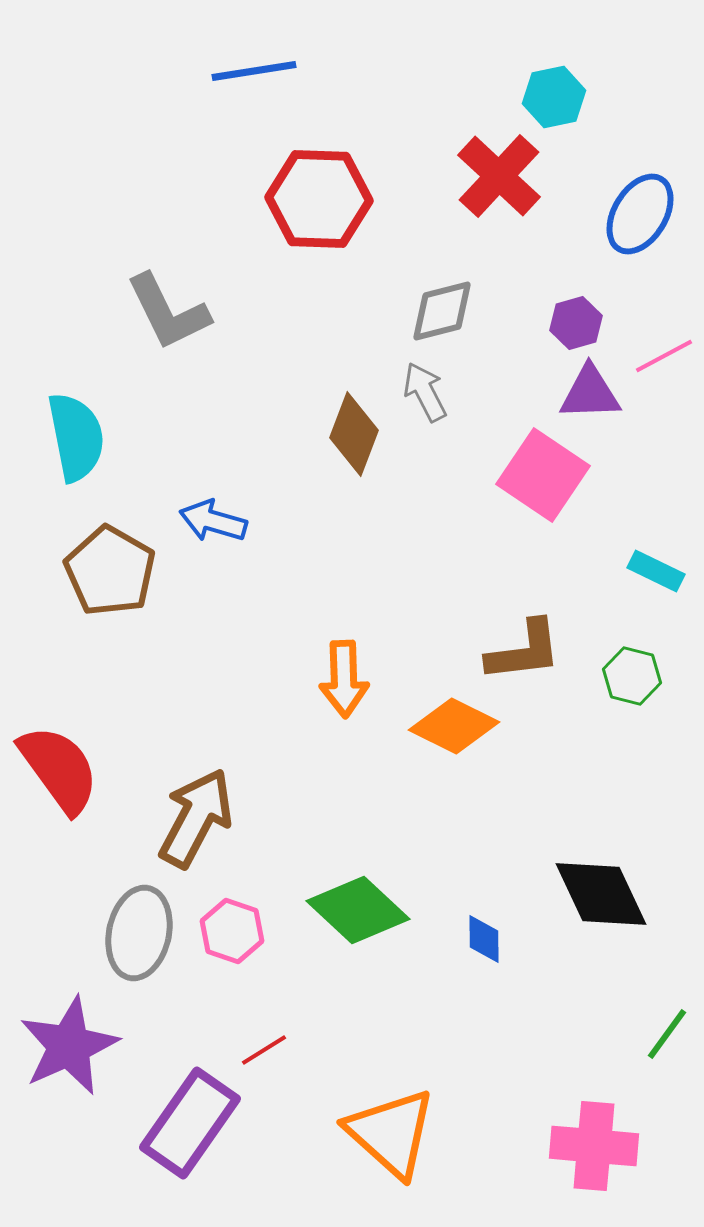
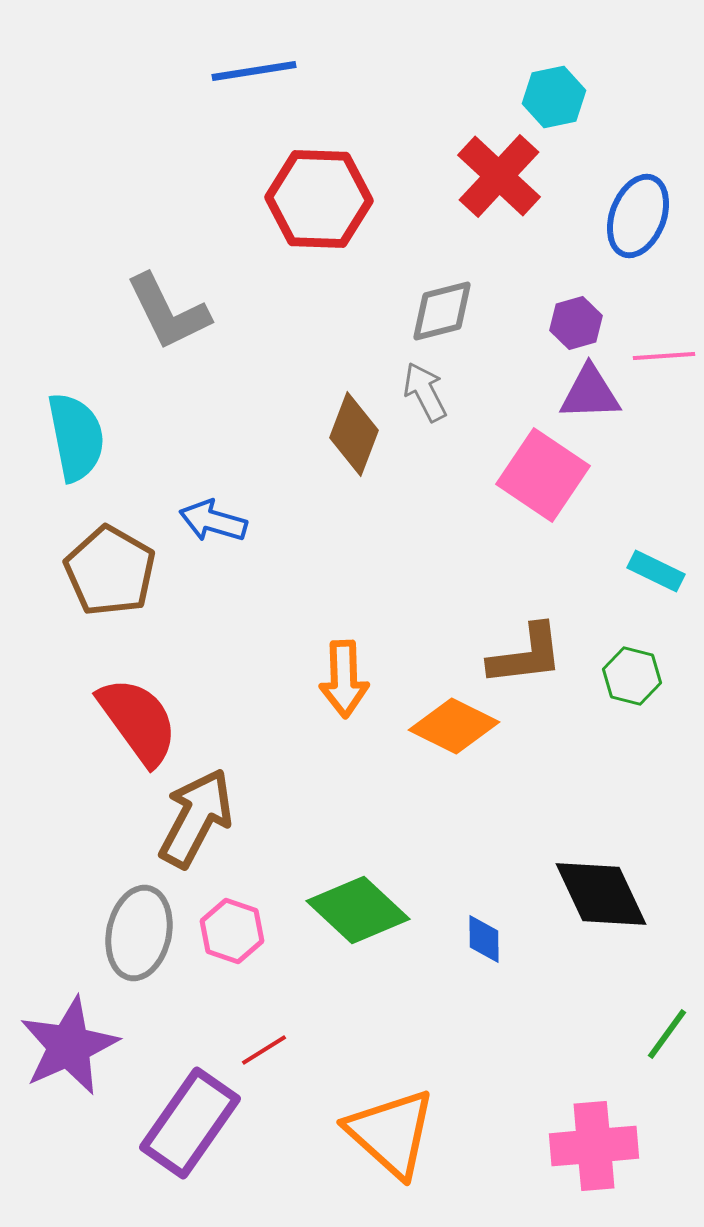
blue ellipse: moved 2 px left, 2 px down; rotated 10 degrees counterclockwise
pink line: rotated 24 degrees clockwise
brown L-shape: moved 2 px right, 4 px down
red semicircle: moved 79 px right, 48 px up
pink cross: rotated 10 degrees counterclockwise
